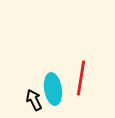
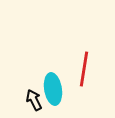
red line: moved 3 px right, 9 px up
